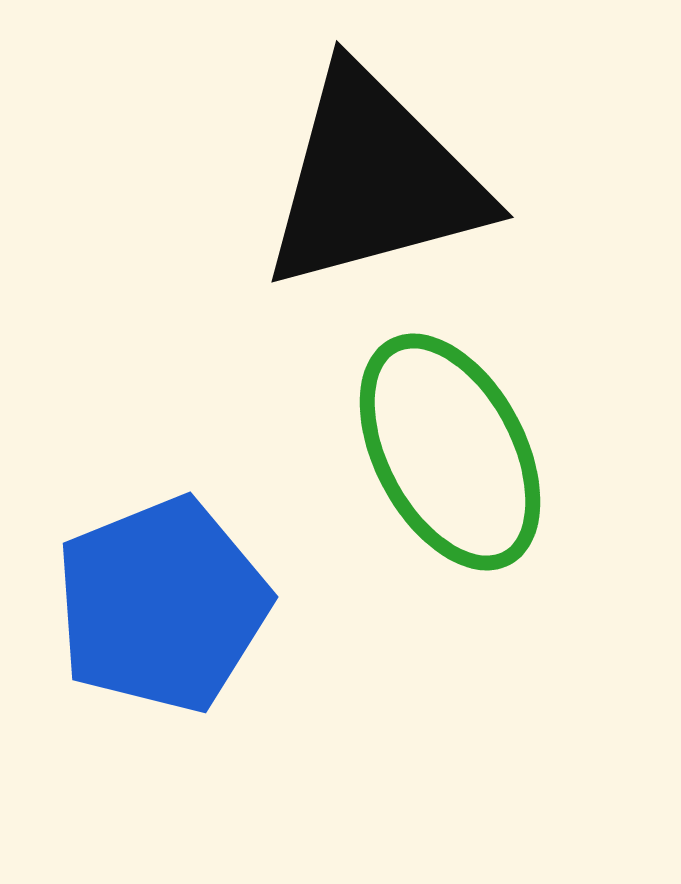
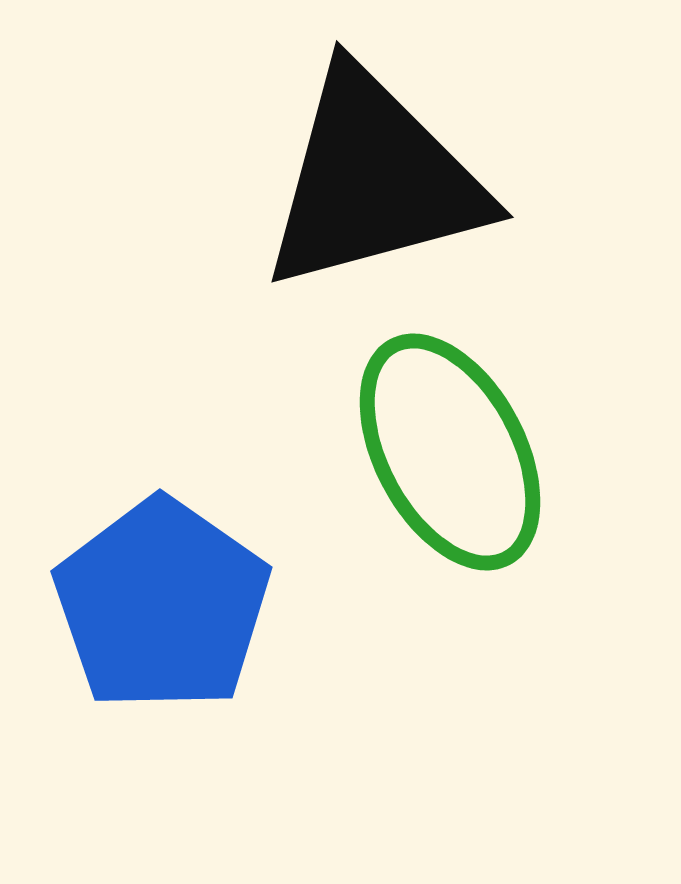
blue pentagon: rotated 15 degrees counterclockwise
